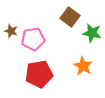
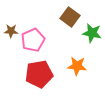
brown star: rotated 16 degrees counterclockwise
pink pentagon: moved 1 px down; rotated 15 degrees counterclockwise
orange star: moved 6 px left; rotated 24 degrees counterclockwise
